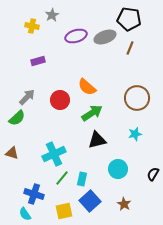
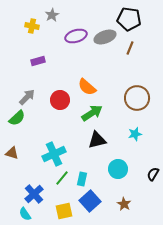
blue cross: rotated 30 degrees clockwise
